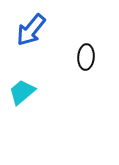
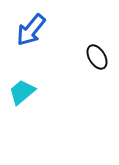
black ellipse: moved 11 px right; rotated 35 degrees counterclockwise
